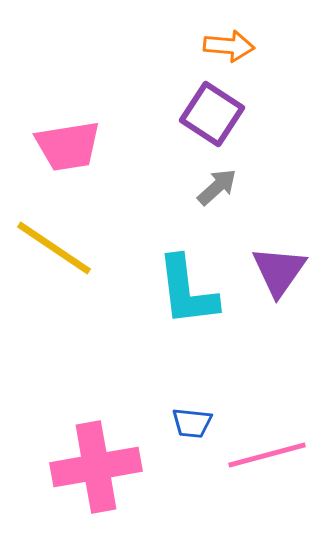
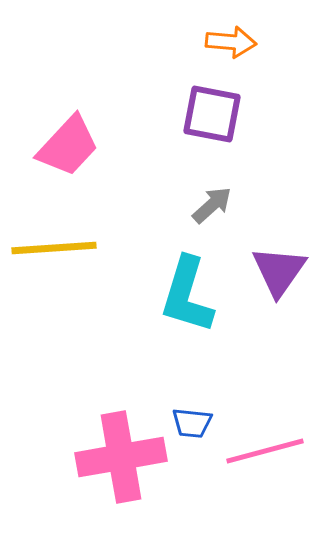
orange arrow: moved 2 px right, 4 px up
purple square: rotated 22 degrees counterclockwise
pink trapezoid: rotated 38 degrees counterclockwise
gray arrow: moved 5 px left, 18 px down
yellow line: rotated 38 degrees counterclockwise
cyan L-shape: moved 4 px down; rotated 24 degrees clockwise
pink line: moved 2 px left, 4 px up
pink cross: moved 25 px right, 10 px up
